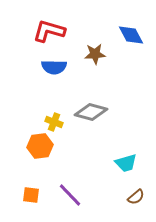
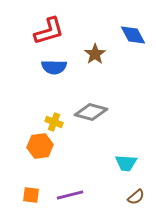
red L-shape: rotated 148 degrees clockwise
blue diamond: moved 2 px right
brown star: rotated 30 degrees counterclockwise
cyan trapezoid: rotated 20 degrees clockwise
purple line: rotated 60 degrees counterclockwise
